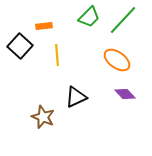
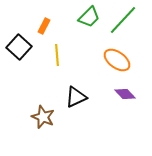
orange rectangle: rotated 56 degrees counterclockwise
black square: moved 1 px left, 1 px down
